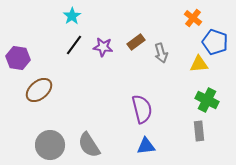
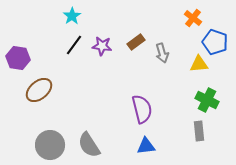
purple star: moved 1 px left, 1 px up
gray arrow: moved 1 px right
